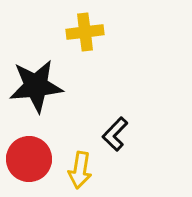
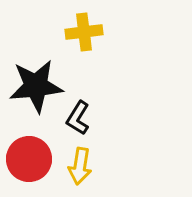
yellow cross: moved 1 px left
black L-shape: moved 37 px left, 16 px up; rotated 12 degrees counterclockwise
yellow arrow: moved 4 px up
